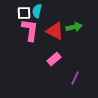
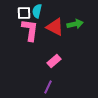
green arrow: moved 1 px right, 3 px up
red triangle: moved 4 px up
pink rectangle: moved 2 px down
purple line: moved 27 px left, 9 px down
